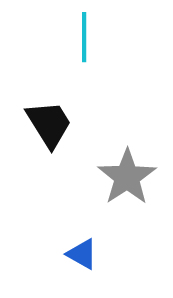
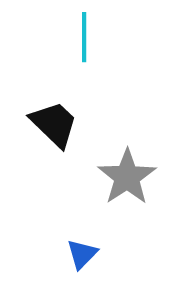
black trapezoid: moved 5 px right; rotated 14 degrees counterclockwise
blue triangle: rotated 44 degrees clockwise
